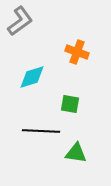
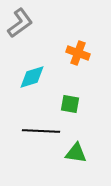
gray L-shape: moved 2 px down
orange cross: moved 1 px right, 1 px down
